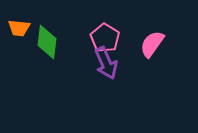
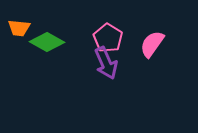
pink pentagon: moved 3 px right
green diamond: rotated 68 degrees counterclockwise
